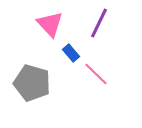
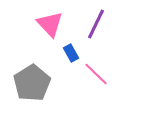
purple line: moved 3 px left, 1 px down
blue rectangle: rotated 12 degrees clockwise
gray pentagon: rotated 24 degrees clockwise
